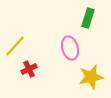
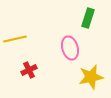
yellow line: moved 7 px up; rotated 35 degrees clockwise
red cross: moved 1 px down
